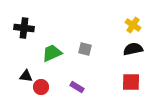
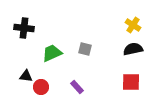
purple rectangle: rotated 16 degrees clockwise
